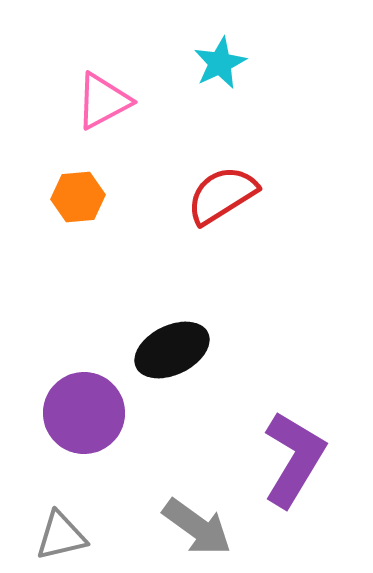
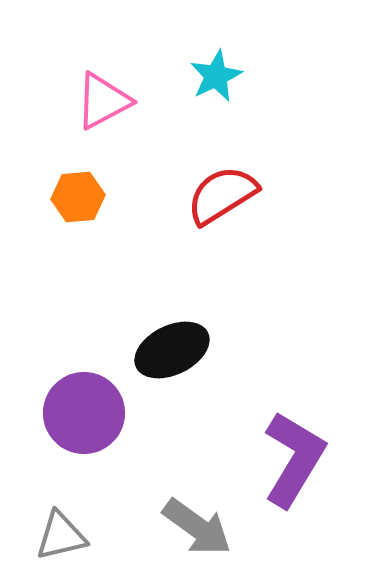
cyan star: moved 4 px left, 13 px down
